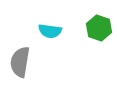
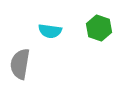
gray semicircle: moved 2 px down
